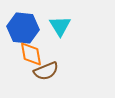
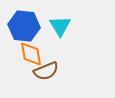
blue hexagon: moved 1 px right, 2 px up
